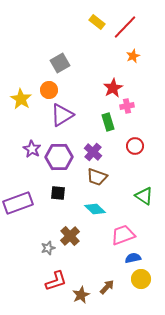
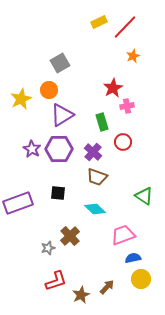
yellow rectangle: moved 2 px right; rotated 63 degrees counterclockwise
yellow star: rotated 15 degrees clockwise
green rectangle: moved 6 px left
red circle: moved 12 px left, 4 px up
purple hexagon: moved 8 px up
